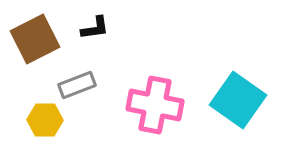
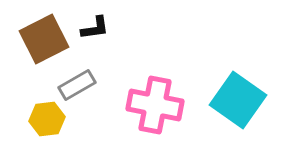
brown square: moved 9 px right
gray rectangle: rotated 9 degrees counterclockwise
yellow hexagon: moved 2 px right, 1 px up; rotated 8 degrees counterclockwise
